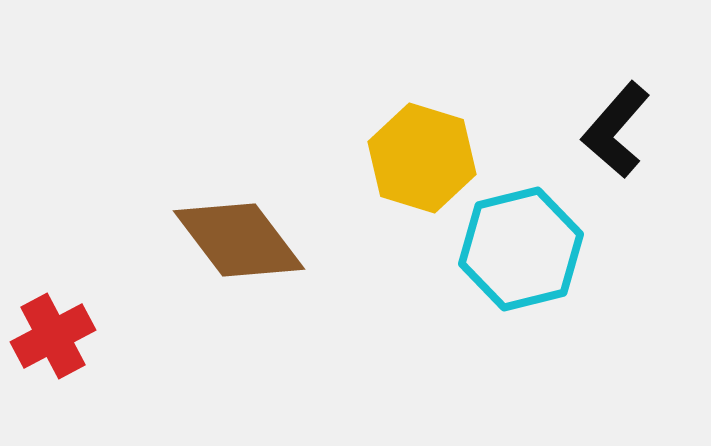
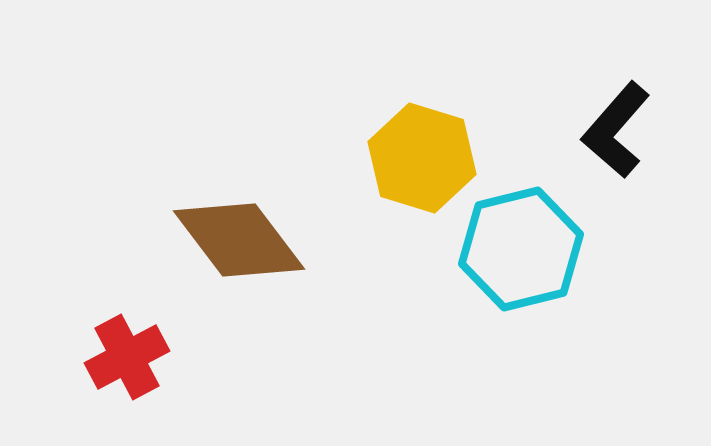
red cross: moved 74 px right, 21 px down
